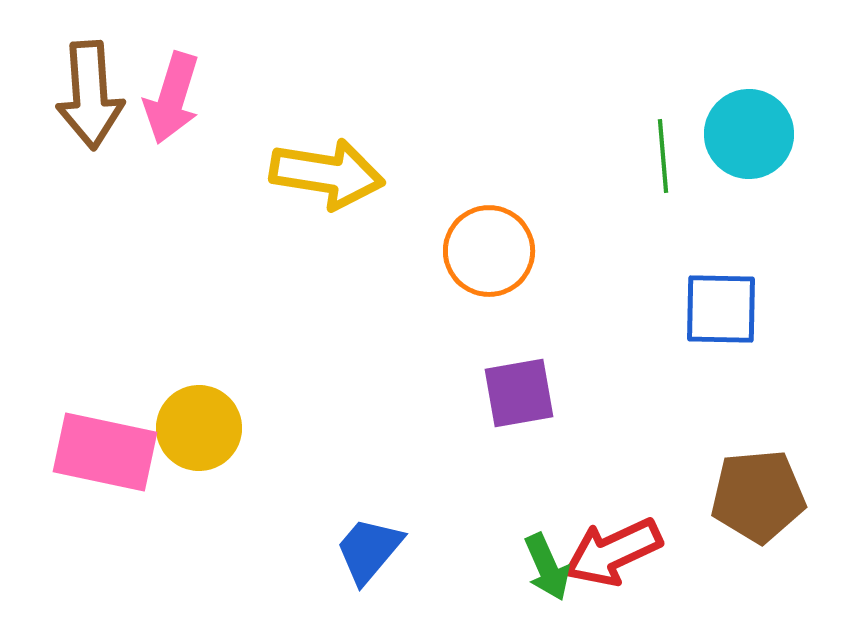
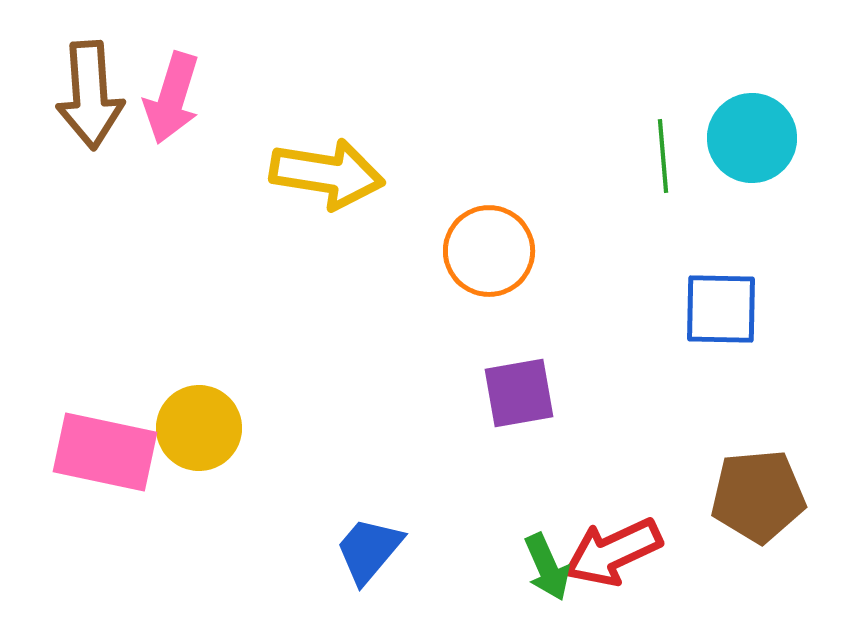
cyan circle: moved 3 px right, 4 px down
